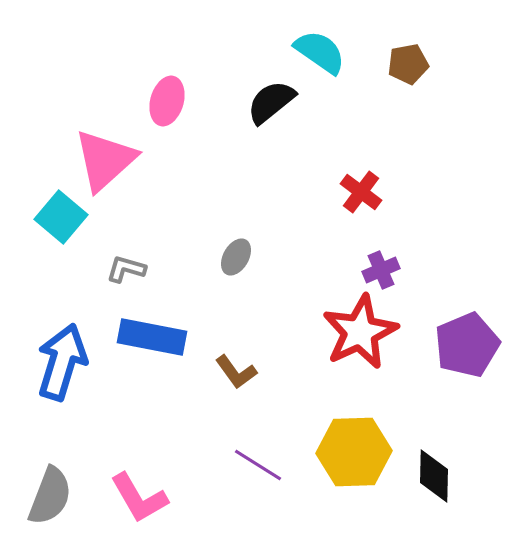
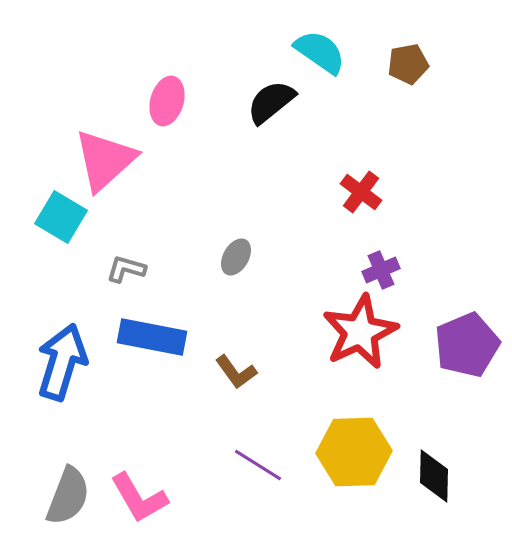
cyan square: rotated 9 degrees counterclockwise
gray semicircle: moved 18 px right
